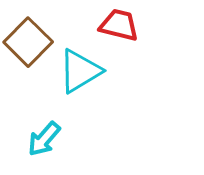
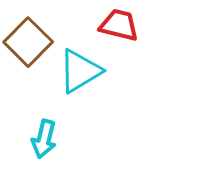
cyan arrow: rotated 27 degrees counterclockwise
